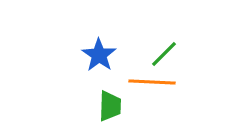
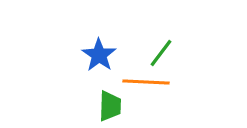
green line: moved 3 px left, 1 px up; rotated 8 degrees counterclockwise
orange line: moved 6 px left
